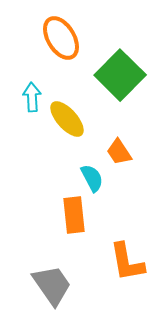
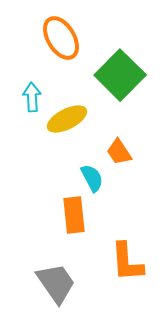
yellow ellipse: rotated 75 degrees counterclockwise
orange L-shape: rotated 6 degrees clockwise
gray trapezoid: moved 4 px right, 2 px up
